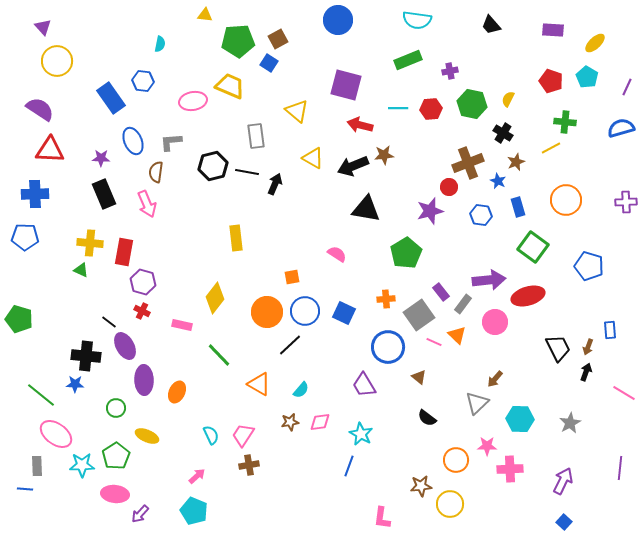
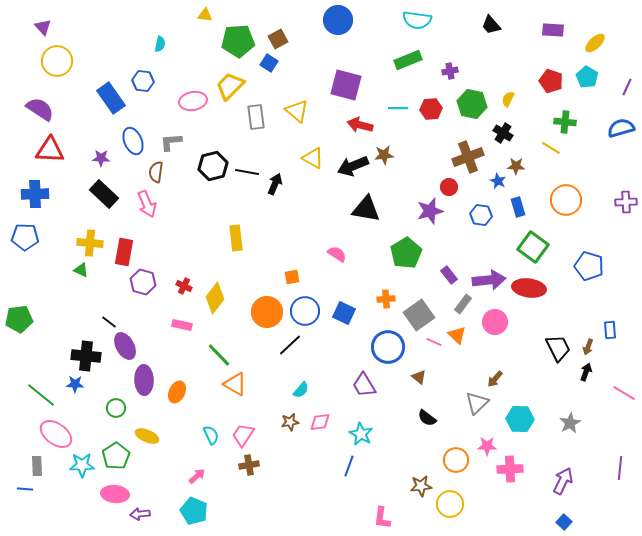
yellow trapezoid at (230, 86): rotated 68 degrees counterclockwise
gray rectangle at (256, 136): moved 19 px up
yellow line at (551, 148): rotated 60 degrees clockwise
brown star at (516, 162): moved 4 px down; rotated 24 degrees clockwise
brown cross at (468, 163): moved 6 px up
black rectangle at (104, 194): rotated 24 degrees counterclockwise
purple rectangle at (441, 292): moved 8 px right, 17 px up
red ellipse at (528, 296): moved 1 px right, 8 px up; rotated 24 degrees clockwise
red cross at (142, 311): moved 42 px right, 25 px up
green pentagon at (19, 319): rotated 24 degrees counterclockwise
orange triangle at (259, 384): moved 24 px left
purple arrow at (140, 514): rotated 42 degrees clockwise
